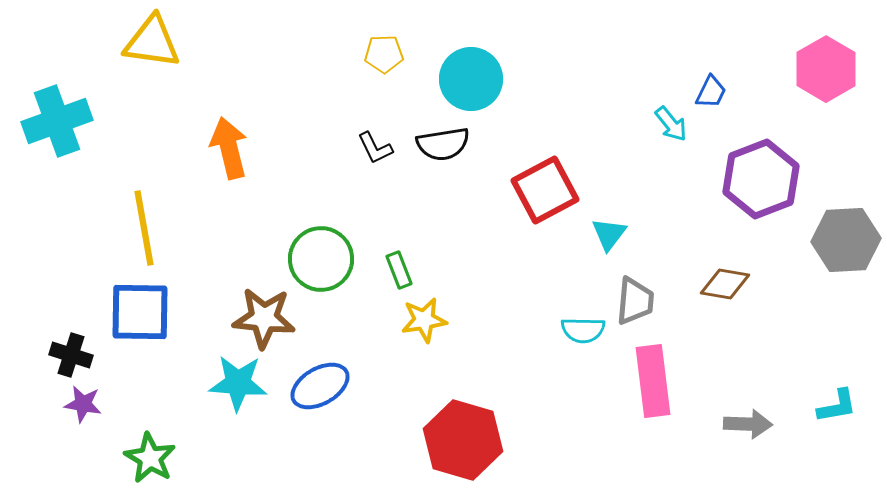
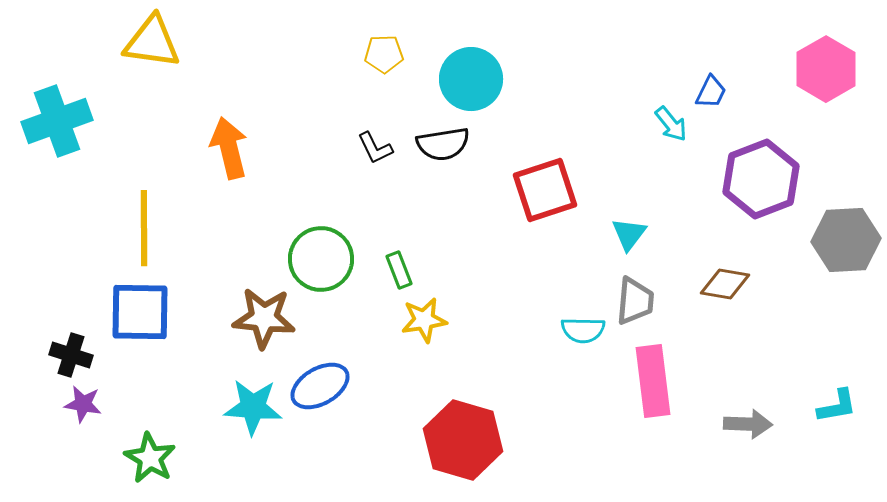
red square: rotated 10 degrees clockwise
yellow line: rotated 10 degrees clockwise
cyan triangle: moved 20 px right
cyan star: moved 15 px right, 24 px down
